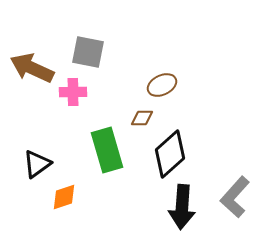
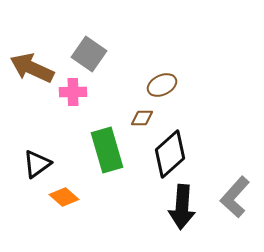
gray square: moved 1 px right, 2 px down; rotated 24 degrees clockwise
orange diamond: rotated 60 degrees clockwise
